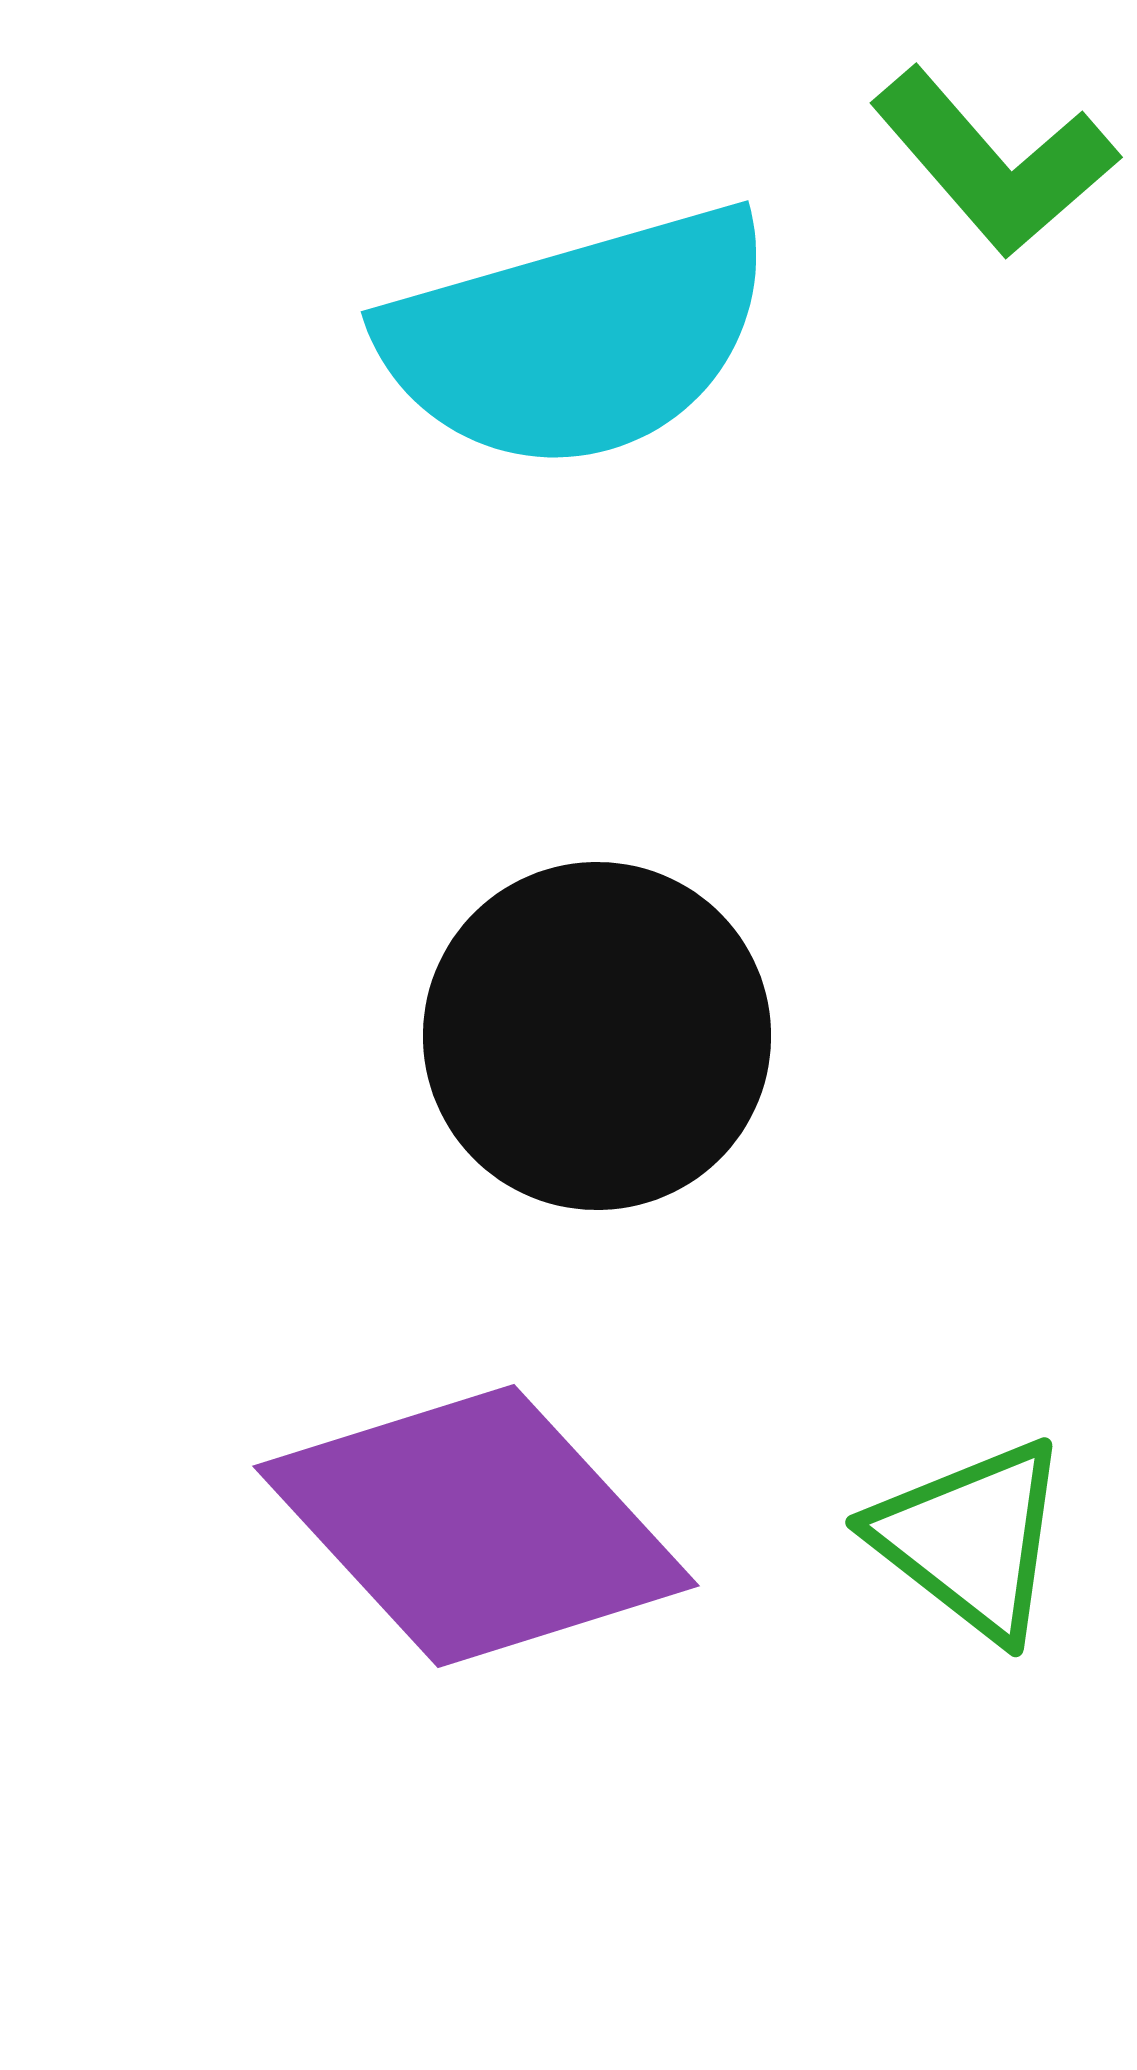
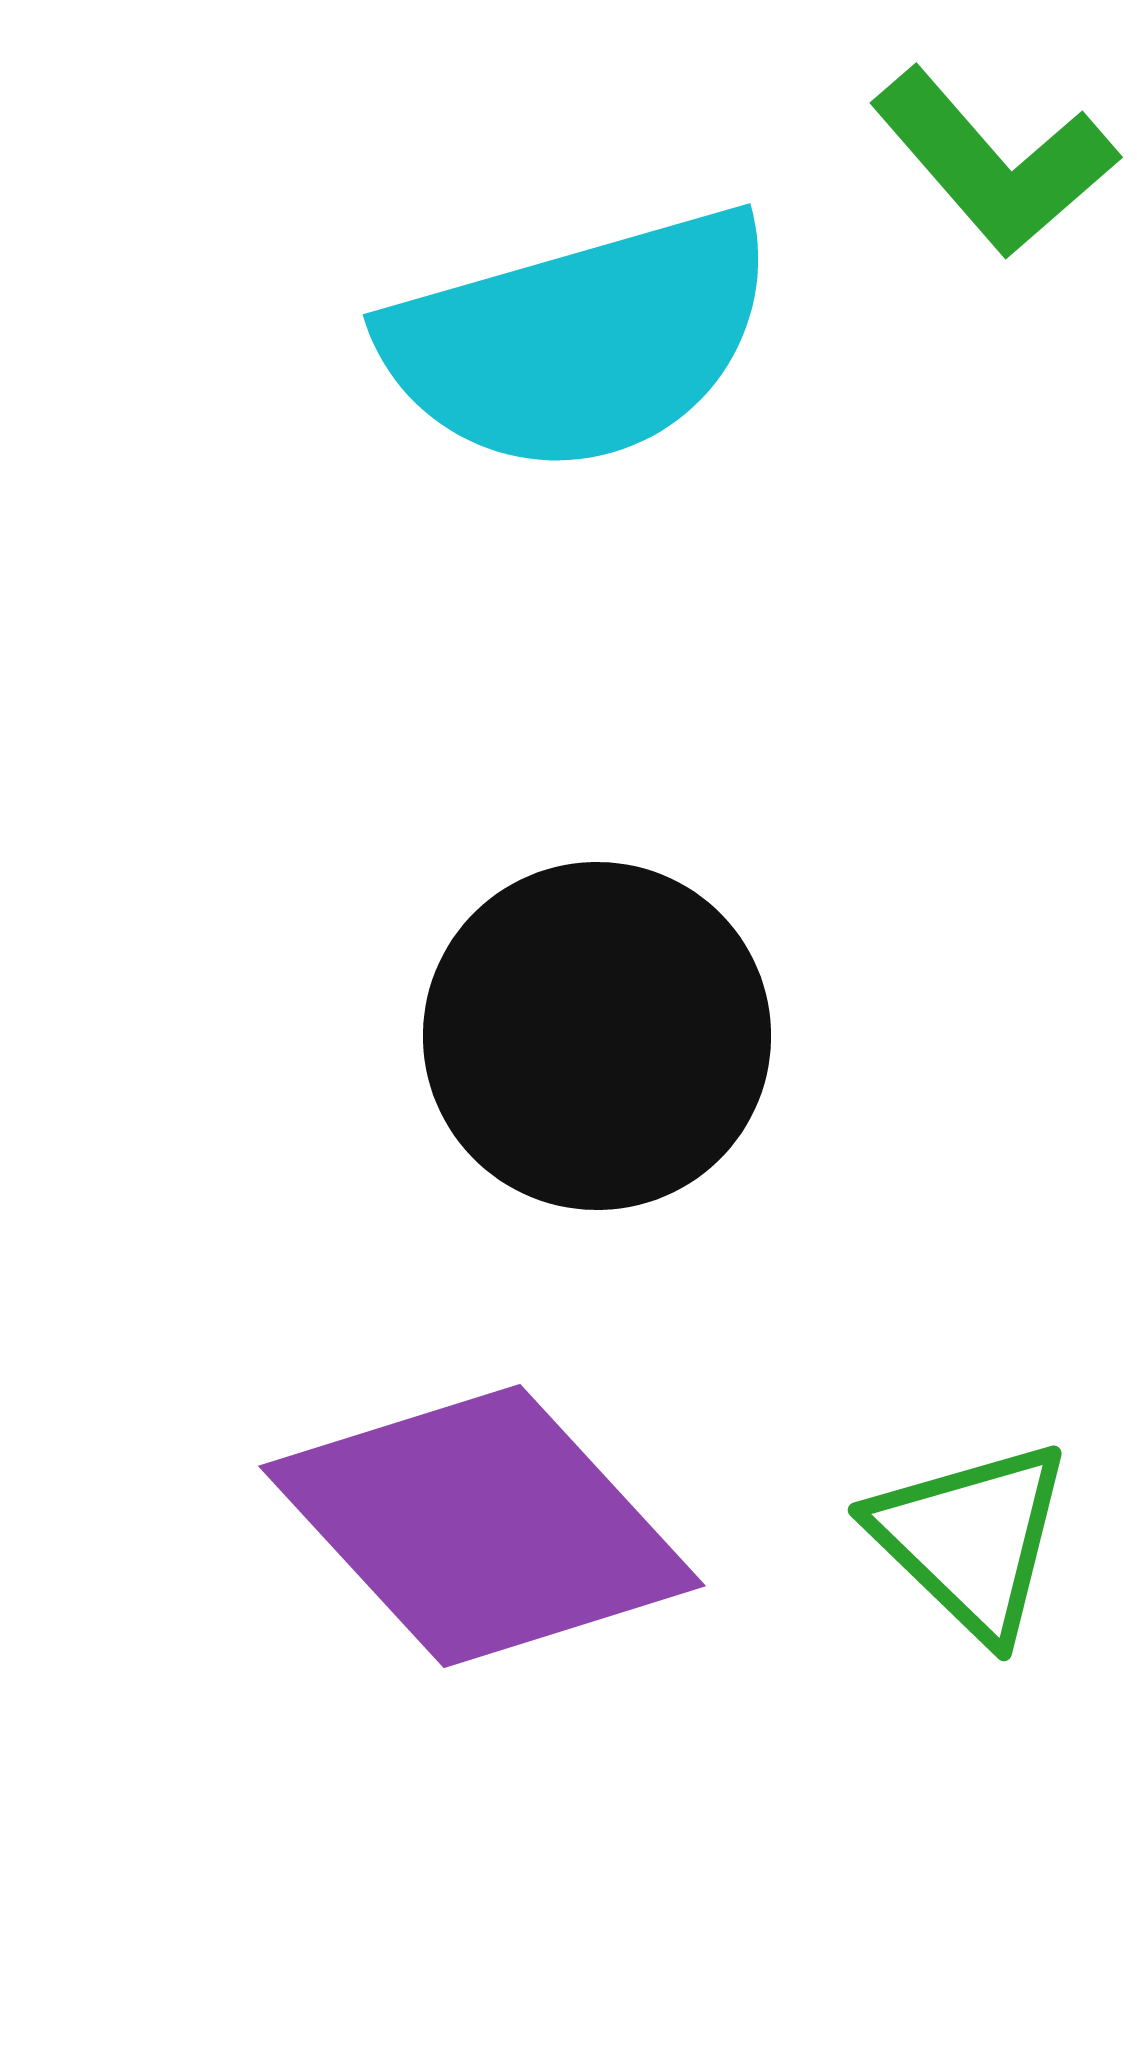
cyan semicircle: moved 2 px right, 3 px down
purple diamond: moved 6 px right
green triangle: rotated 6 degrees clockwise
